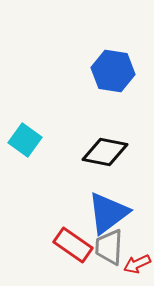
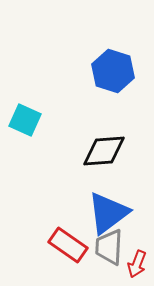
blue hexagon: rotated 9 degrees clockwise
cyan square: moved 20 px up; rotated 12 degrees counterclockwise
black diamond: moved 1 px left, 1 px up; rotated 15 degrees counterclockwise
red rectangle: moved 5 px left
red arrow: rotated 44 degrees counterclockwise
